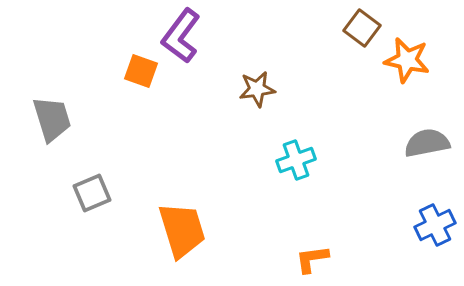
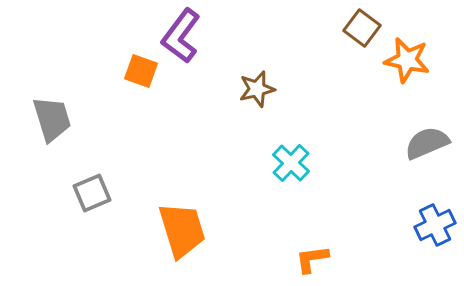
brown star: rotated 6 degrees counterclockwise
gray semicircle: rotated 12 degrees counterclockwise
cyan cross: moved 5 px left, 3 px down; rotated 27 degrees counterclockwise
